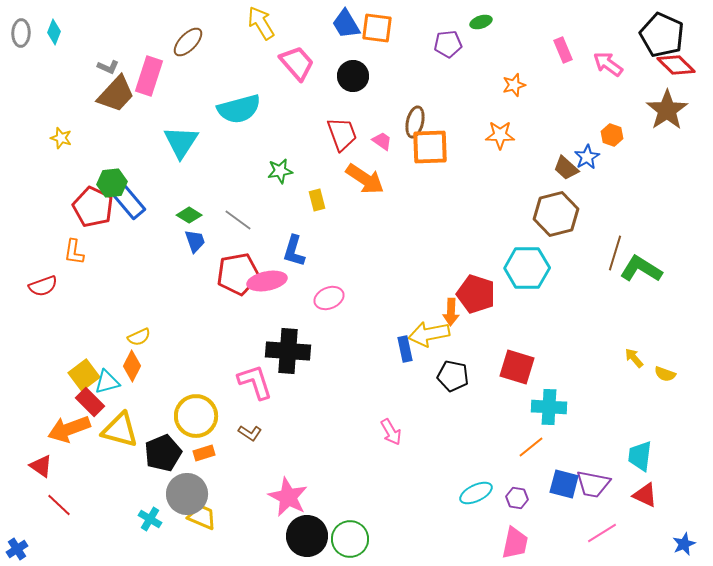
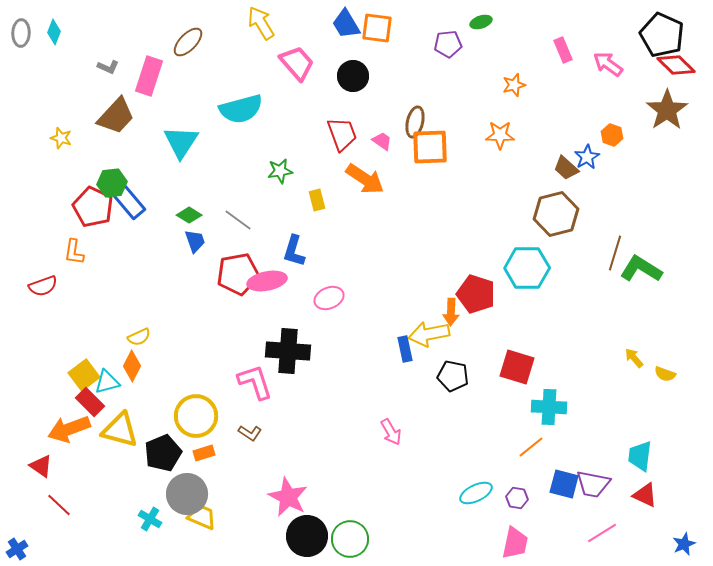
brown trapezoid at (116, 94): moved 22 px down
cyan semicircle at (239, 109): moved 2 px right
